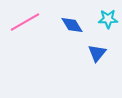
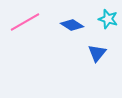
cyan star: rotated 18 degrees clockwise
blue diamond: rotated 25 degrees counterclockwise
